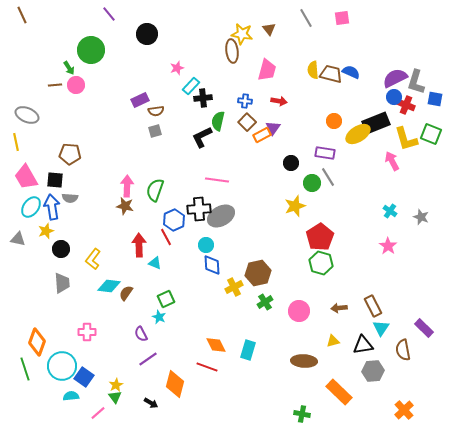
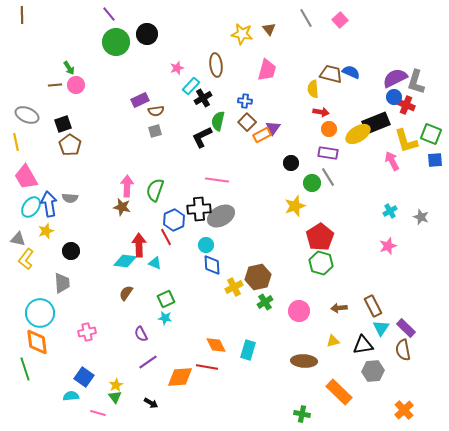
brown line at (22, 15): rotated 24 degrees clockwise
pink square at (342, 18): moved 2 px left, 2 px down; rotated 35 degrees counterclockwise
green circle at (91, 50): moved 25 px right, 8 px up
brown ellipse at (232, 51): moved 16 px left, 14 px down
yellow semicircle at (313, 70): moved 19 px down
black cross at (203, 98): rotated 24 degrees counterclockwise
blue square at (435, 99): moved 61 px down; rotated 14 degrees counterclockwise
red arrow at (279, 101): moved 42 px right, 11 px down
orange circle at (334, 121): moved 5 px left, 8 px down
yellow L-shape at (406, 139): moved 2 px down
purple rectangle at (325, 153): moved 3 px right
brown pentagon at (70, 154): moved 9 px up; rotated 30 degrees clockwise
black square at (55, 180): moved 8 px right, 56 px up; rotated 24 degrees counterclockwise
brown star at (125, 206): moved 3 px left, 1 px down
blue arrow at (52, 207): moved 3 px left, 3 px up
cyan cross at (390, 211): rotated 24 degrees clockwise
pink star at (388, 246): rotated 18 degrees clockwise
black circle at (61, 249): moved 10 px right, 2 px down
yellow L-shape at (93, 259): moved 67 px left
brown hexagon at (258, 273): moved 4 px down
cyan diamond at (109, 286): moved 16 px right, 25 px up
cyan star at (159, 317): moved 6 px right, 1 px down; rotated 16 degrees counterclockwise
purple rectangle at (424, 328): moved 18 px left
pink cross at (87, 332): rotated 12 degrees counterclockwise
orange diamond at (37, 342): rotated 28 degrees counterclockwise
purple line at (148, 359): moved 3 px down
cyan circle at (62, 366): moved 22 px left, 53 px up
red line at (207, 367): rotated 10 degrees counterclockwise
orange diamond at (175, 384): moved 5 px right, 7 px up; rotated 72 degrees clockwise
pink line at (98, 413): rotated 56 degrees clockwise
